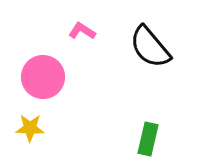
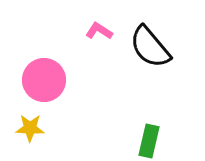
pink L-shape: moved 17 px right
pink circle: moved 1 px right, 3 px down
green rectangle: moved 1 px right, 2 px down
